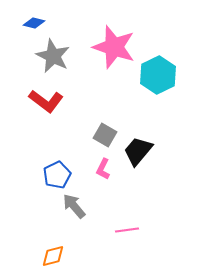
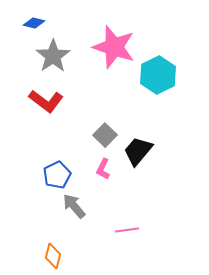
gray star: rotated 12 degrees clockwise
gray square: rotated 15 degrees clockwise
orange diamond: rotated 60 degrees counterclockwise
